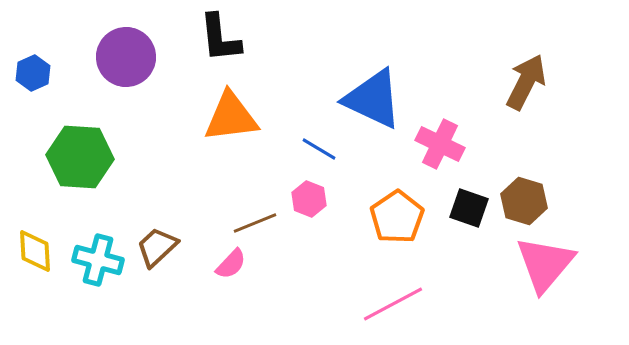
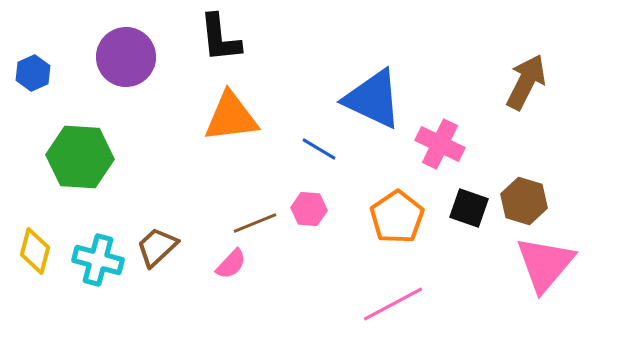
pink hexagon: moved 10 px down; rotated 16 degrees counterclockwise
yellow diamond: rotated 18 degrees clockwise
